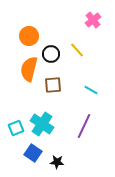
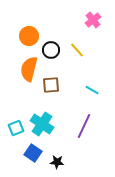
black circle: moved 4 px up
brown square: moved 2 px left
cyan line: moved 1 px right
